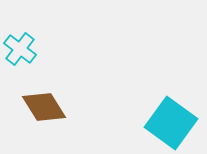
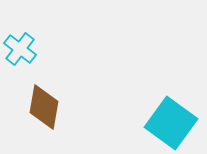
brown diamond: rotated 42 degrees clockwise
